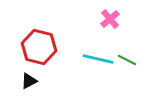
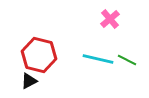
red hexagon: moved 8 px down
